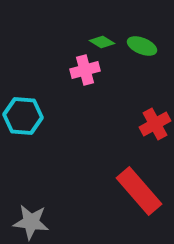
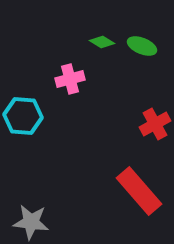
pink cross: moved 15 px left, 9 px down
